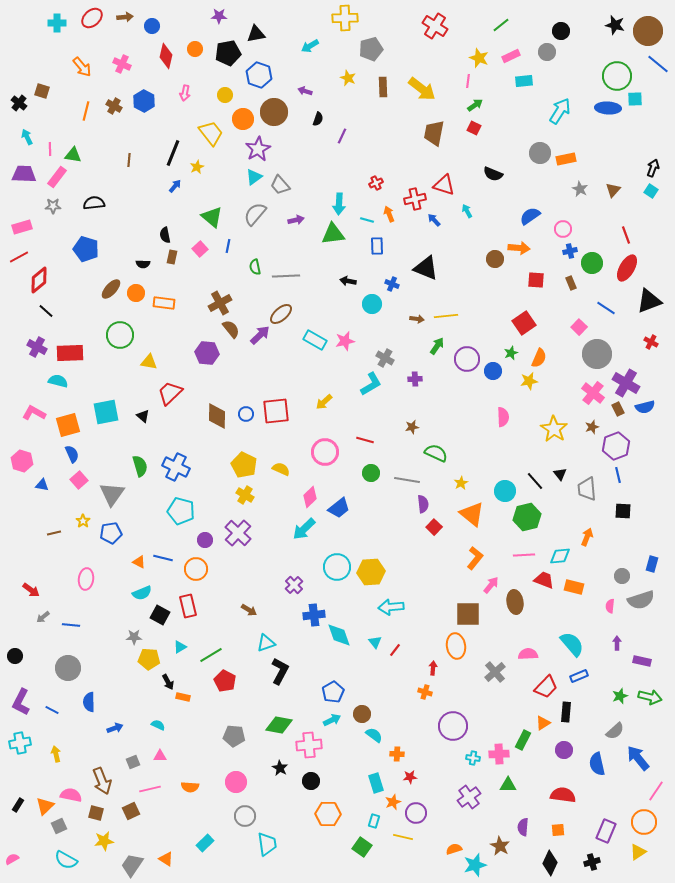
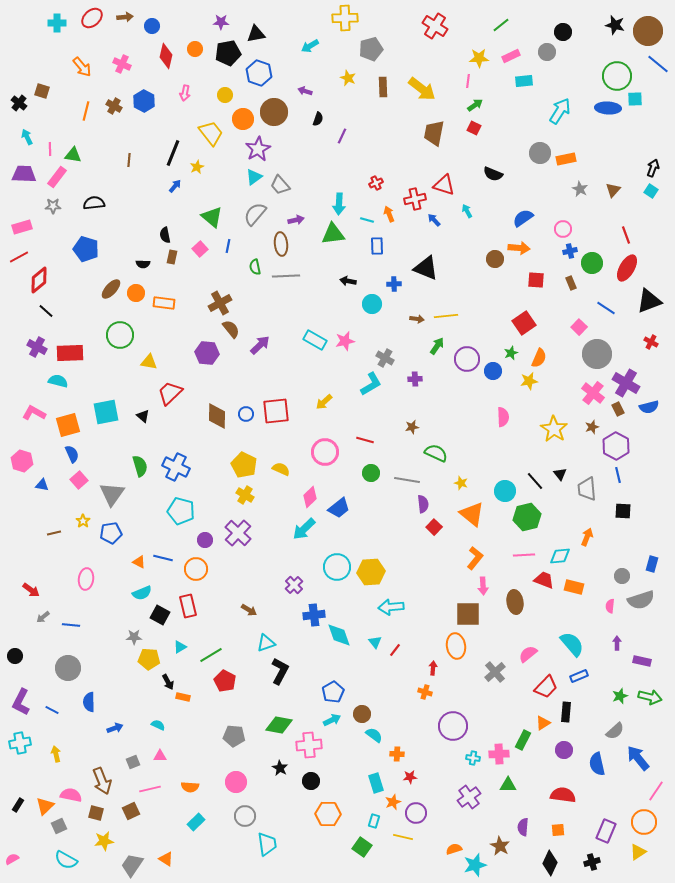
purple star at (219, 16): moved 2 px right, 6 px down
black circle at (561, 31): moved 2 px right, 1 px down
yellow star at (479, 58): rotated 24 degrees counterclockwise
blue hexagon at (259, 75): moved 2 px up
blue semicircle at (530, 216): moved 7 px left, 2 px down
blue cross at (392, 284): moved 2 px right; rotated 24 degrees counterclockwise
brown ellipse at (281, 314): moved 70 px up; rotated 55 degrees counterclockwise
purple arrow at (260, 335): moved 10 px down
blue semicircle at (645, 407): moved 4 px right
purple hexagon at (616, 446): rotated 12 degrees counterclockwise
yellow star at (461, 483): rotated 24 degrees counterclockwise
pink arrow at (491, 585): moved 8 px left, 1 px down; rotated 138 degrees clockwise
pink semicircle at (528, 654): rotated 36 degrees counterclockwise
cyan rectangle at (205, 843): moved 9 px left, 21 px up
